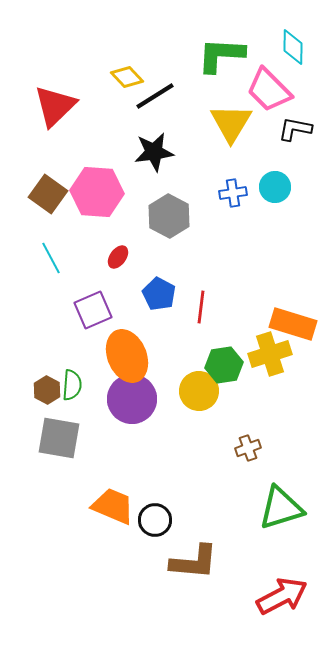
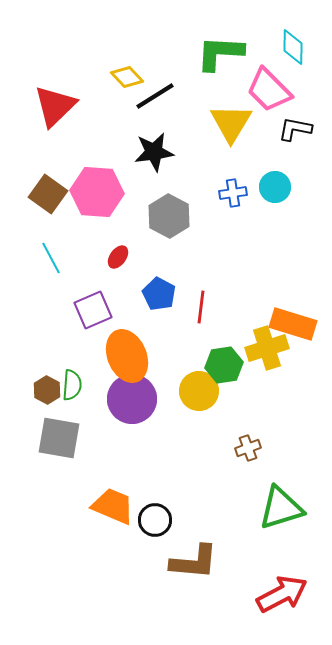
green L-shape: moved 1 px left, 2 px up
yellow cross: moved 3 px left, 6 px up
red arrow: moved 2 px up
